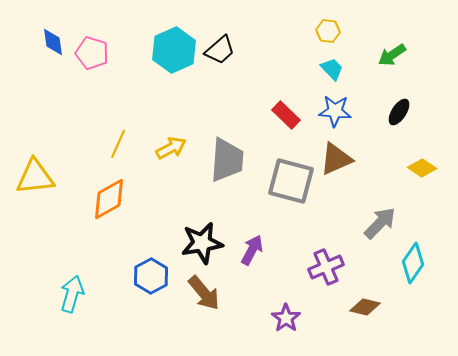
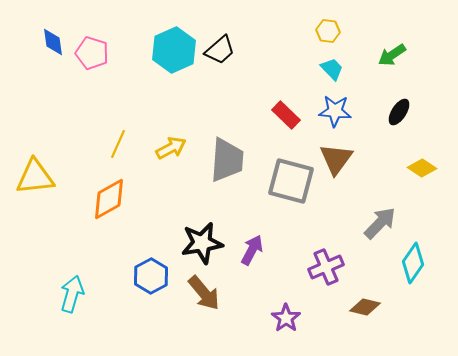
brown triangle: rotated 30 degrees counterclockwise
